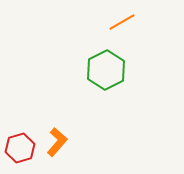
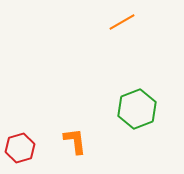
green hexagon: moved 31 px right, 39 px down; rotated 6 degrees clockwise
orange L-shape: moved 18 px right, 1 px up; rotated 48 degrees counterclockwise
